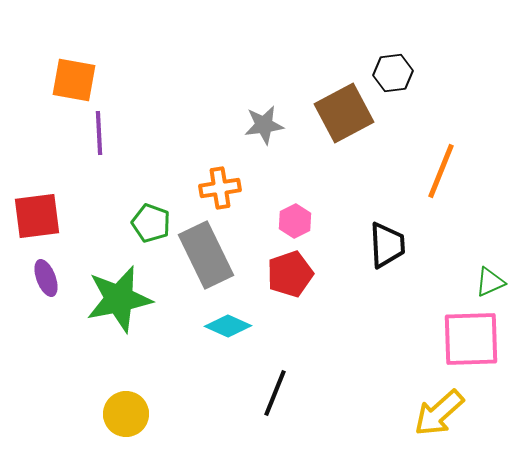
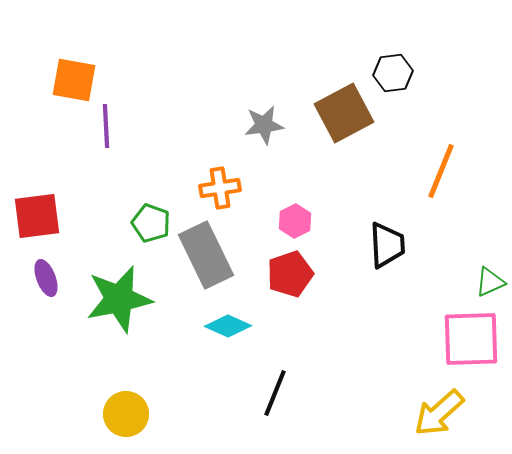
purple line: moved 7 px right, 7 px up
